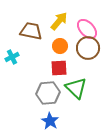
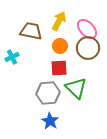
yellow arrow: rotated 12 degrees counterclockwise
